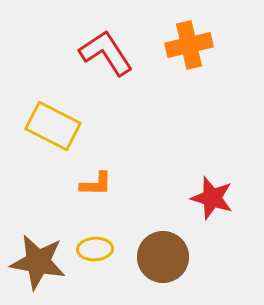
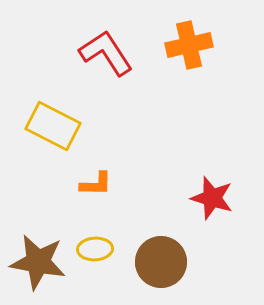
brown circle: moved 2 px left, 5 px down
